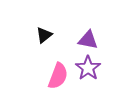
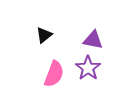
purple triangle: moved 5 px right
pink semicircle: moved 4 px left, 2 px up
